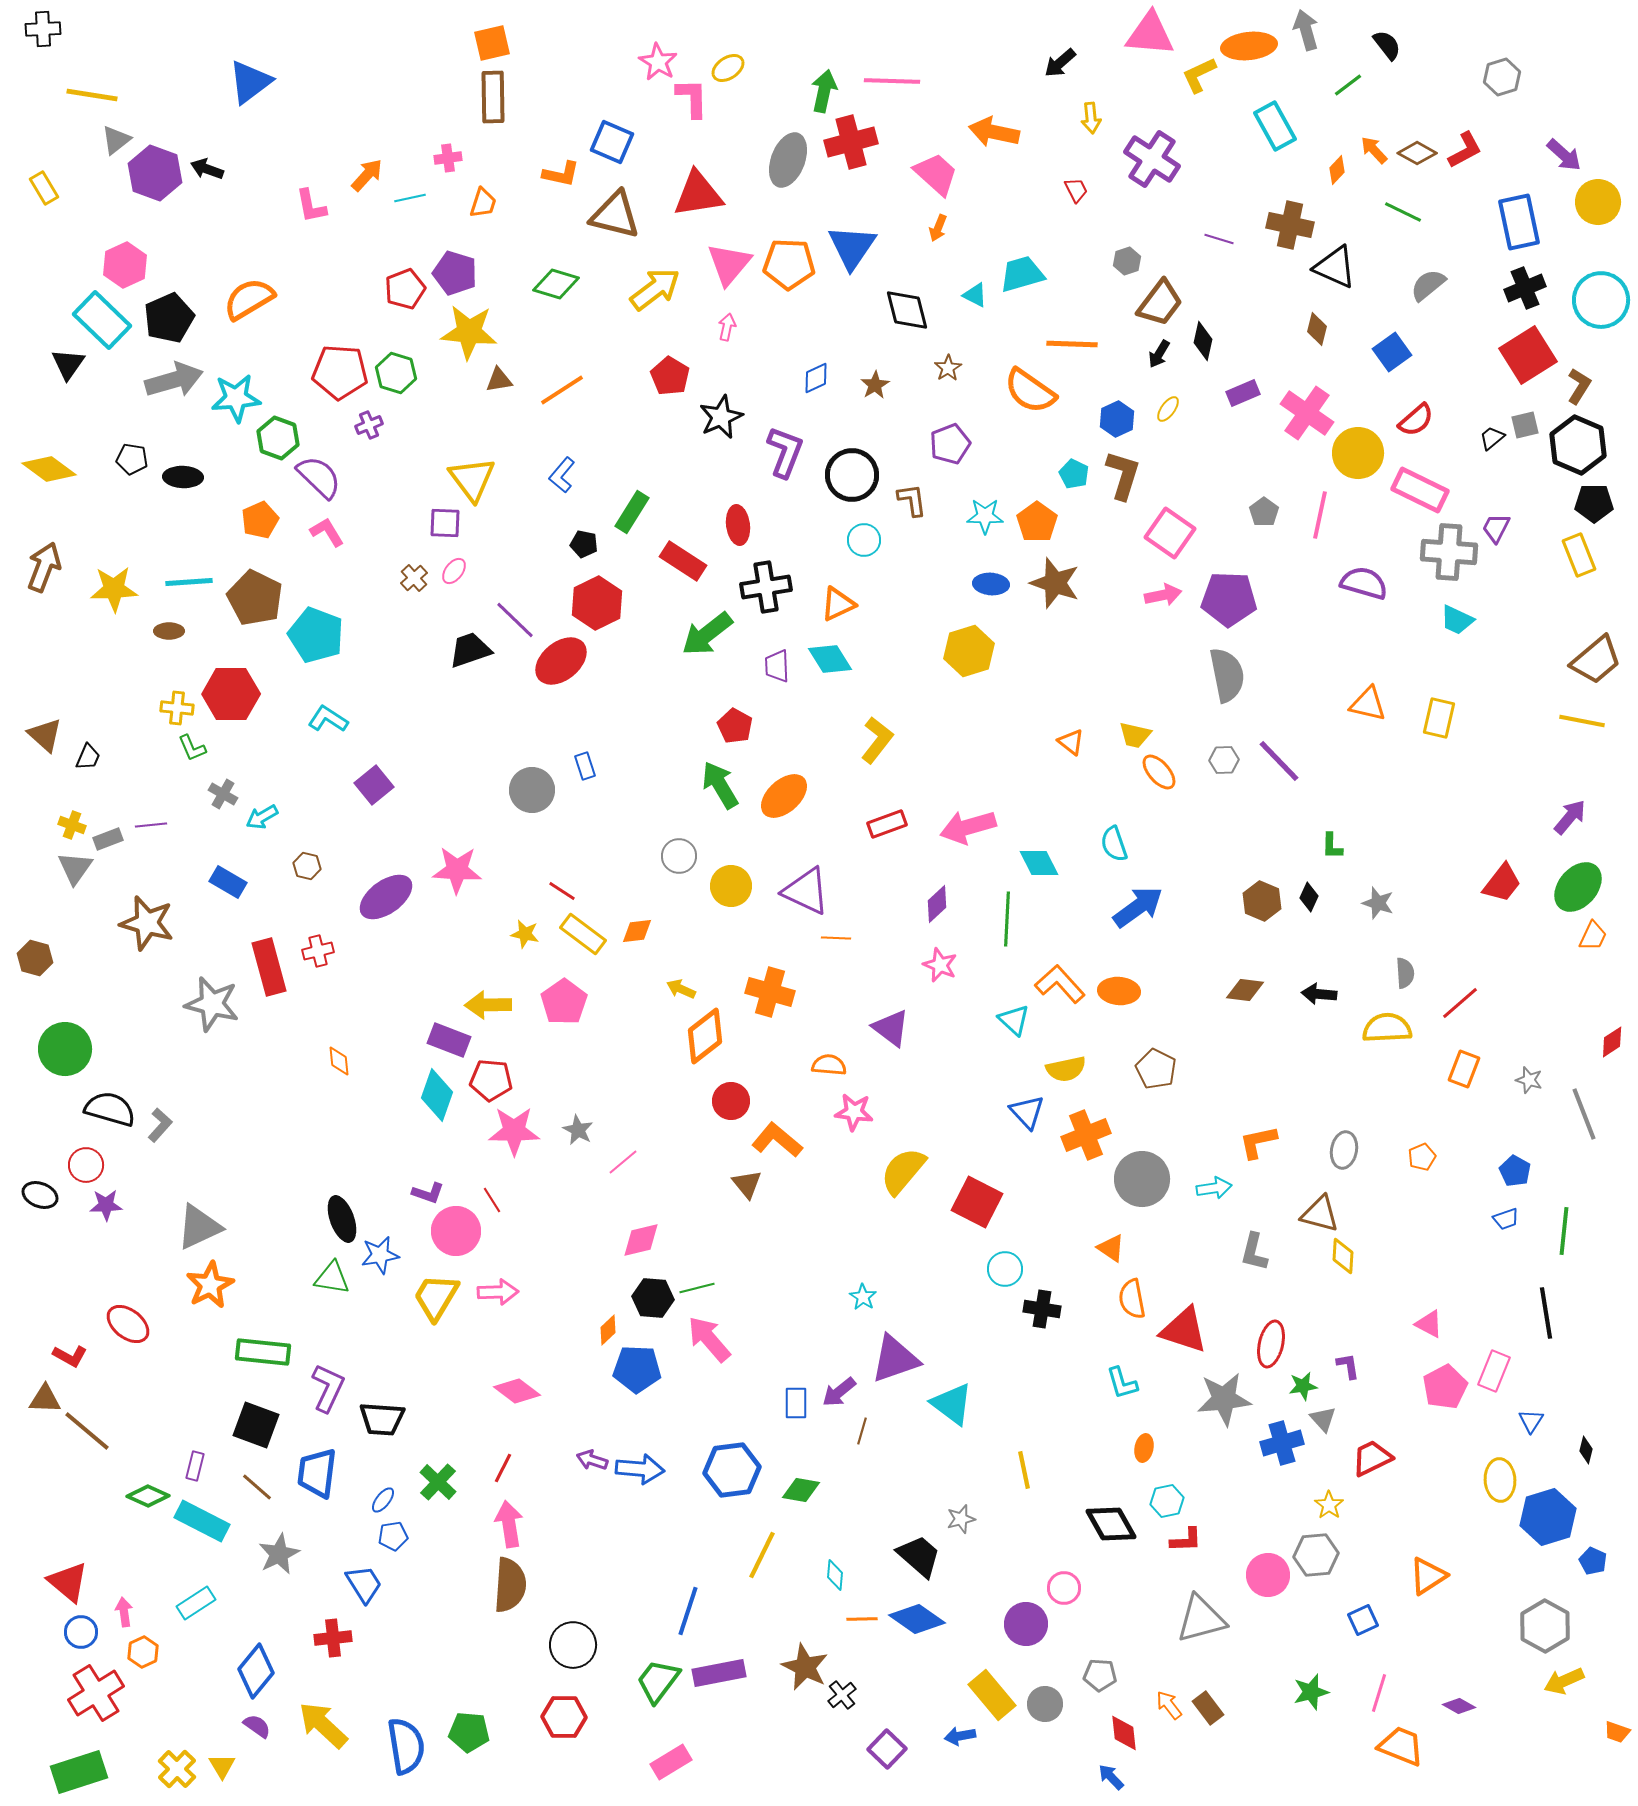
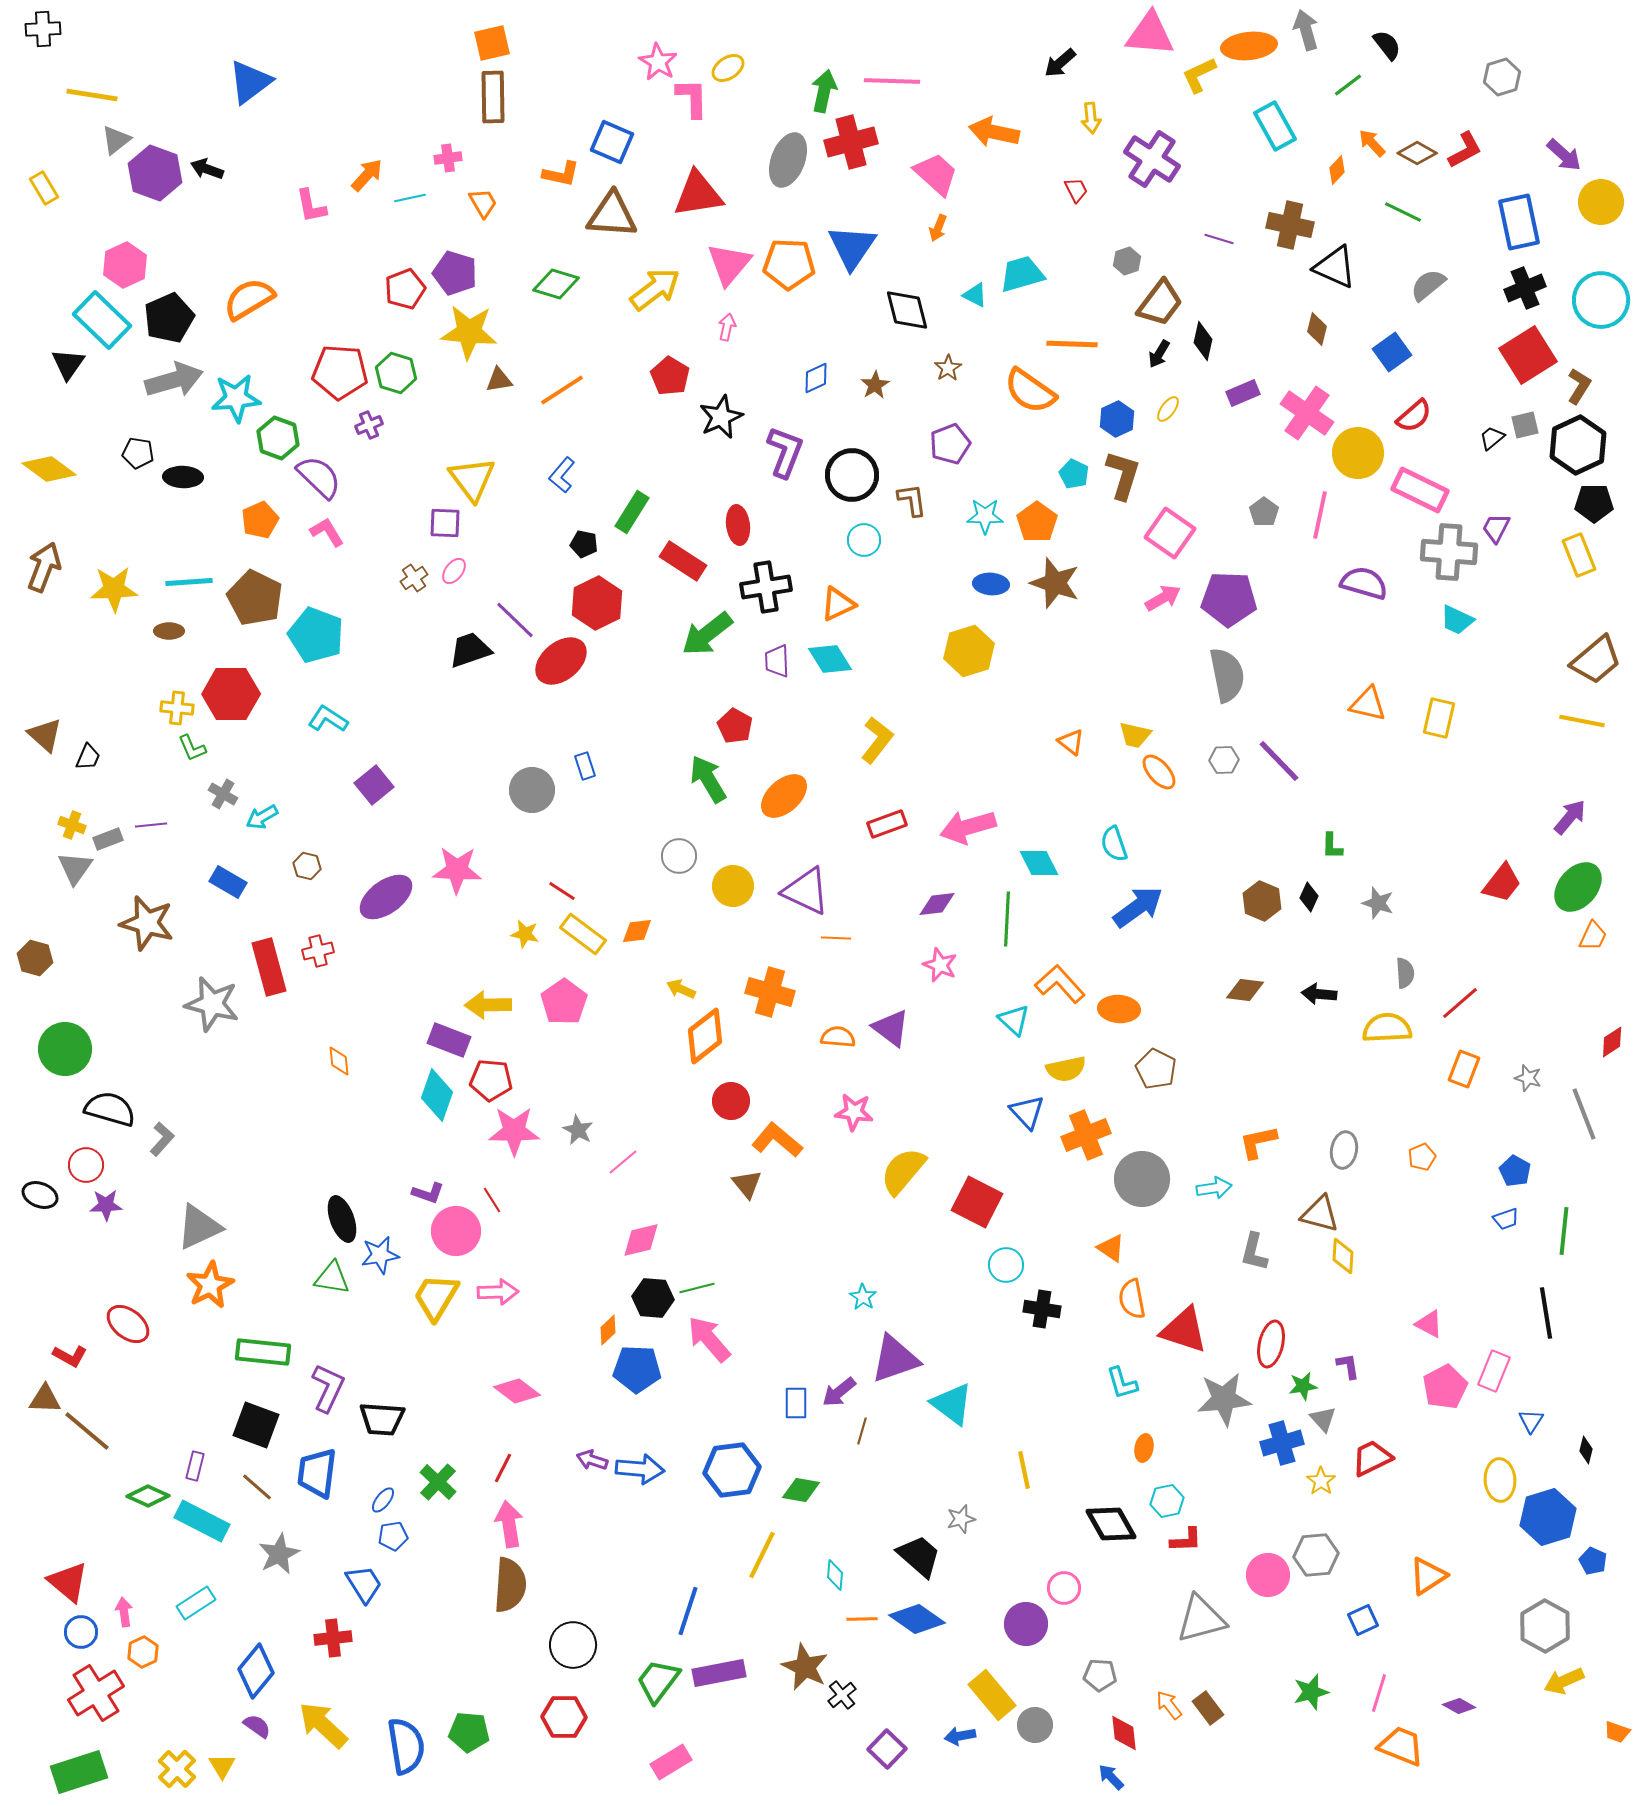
orange arrow at (1374, 150): moved 2 px left, 7 px up
yellow circle at (1598, 202): moved 3 px right
orange trapezoid at (483, 203): rotated 48 degrees counterclockwise
brown triangle at (615, 215): moved 3 px left; rotated 10 degrees counterclockwise
red semicircle at (1416, 420): moved 2 px left, 4 px up
black hexagon at (1578, 445): rotated 12 degrees clockwise
black pentagon at (132, 459): moved 6 px right, 6 px up
brown cross at (414, 578): rotated 8 degrees clockwise
pink arrow at (1163, 595): moved 3 px down; rotated 18 degrees counterclockwise
purple trapezoid at (777, 666): moved 5 px up
green arrow at (720, 785): moved 12 px left, 6 px up
yellow circle at (731, 886): moved 2 px right
purple diamond at (937, 904): rotated 36 degrees clockwise
orange ellipse at (1119, 991): moved 18 px down
orange semicircle at (829, 1065): moved 9 px right, 28 px up
gray star at (1529, 1080): moved 1 px left, 2 px up
gray L-shape at (160, 1125): moved 2 px right, 14 px down
cyan circle at (1005, 1269): moved 1 px right, 4 px up
yellow star at (1329, 1505): moved 8 px left, 24 px up
gray circle at (1045, 1704): moved 10 px left, 21 px down
